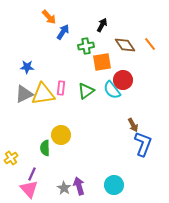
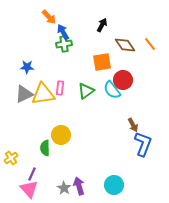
blue arrow: rotated 63 degrees counterclockwise
green cross: moved 22 px left, 2 px up
pink rectangle: moved 1 px left
